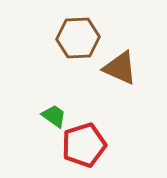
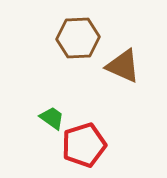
brown triangle: moved 3 px right, 2 px up
green trapezoid: moved 2 px left, 2 px down
